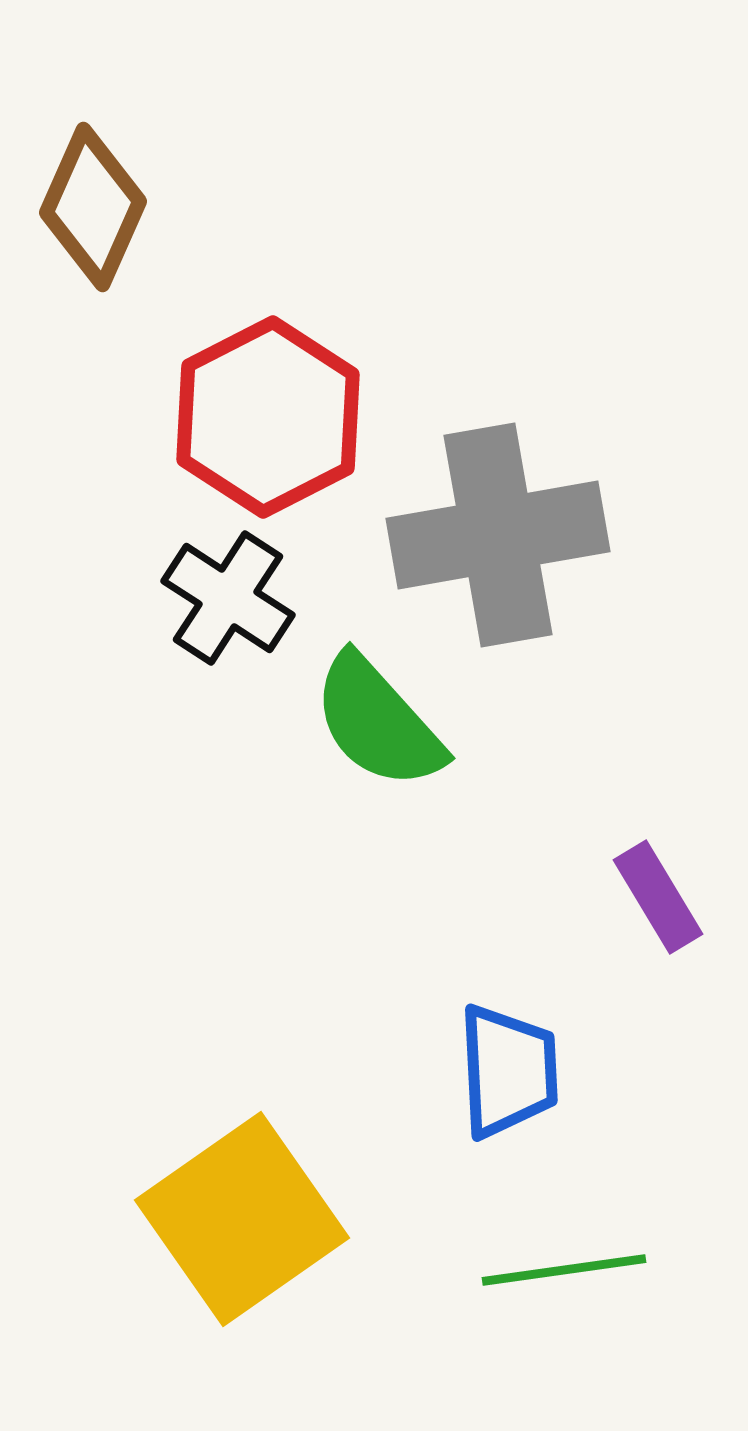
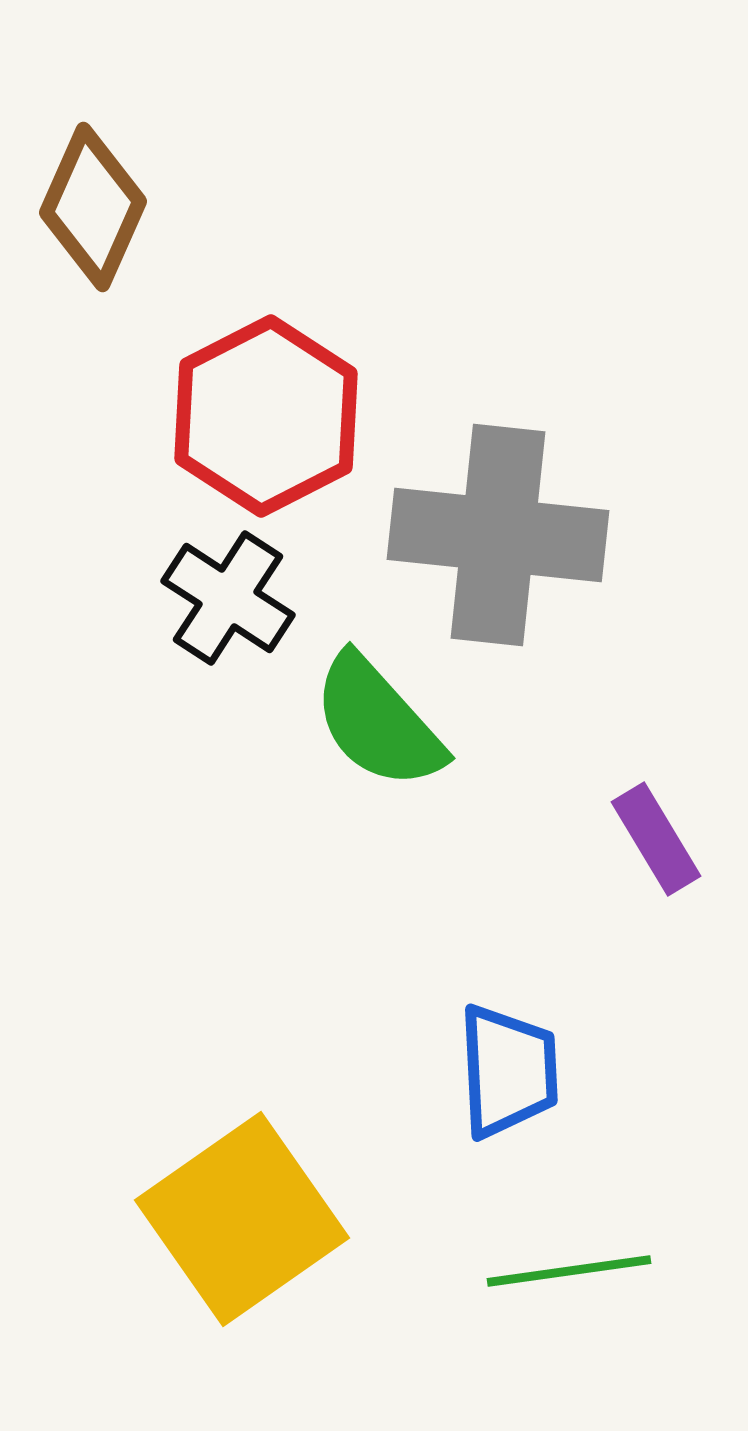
red hexagon: moved 2 px left, 1 px up
gray cross: rotated 16 degrees clockwise
purple rectangle: moved 2 px left, 58 px up
green line: moved 5 px right, 1 px down
